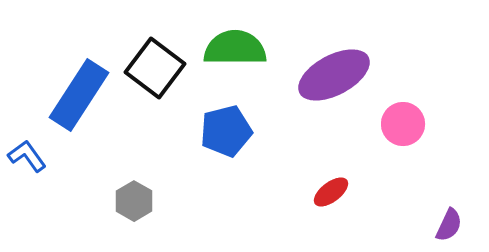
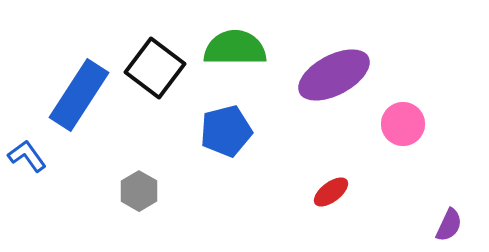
gray hexagon: moved 5 px right, 10 px up
